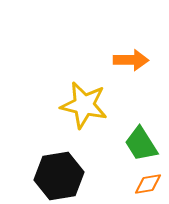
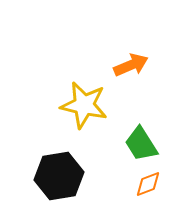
orange arrow: moved 5 px down; rotated 24 degrees counterclockwise
orange diamond: rotated 12 degrees counterclockwise
